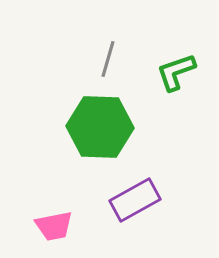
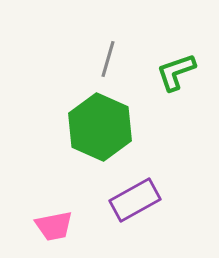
green hexagon: rotated 22 degrees clockwise
